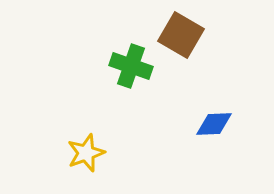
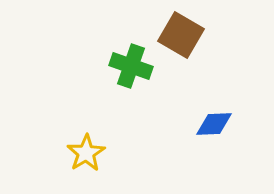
yellow star: rotated 12 degrees counterclockwise
